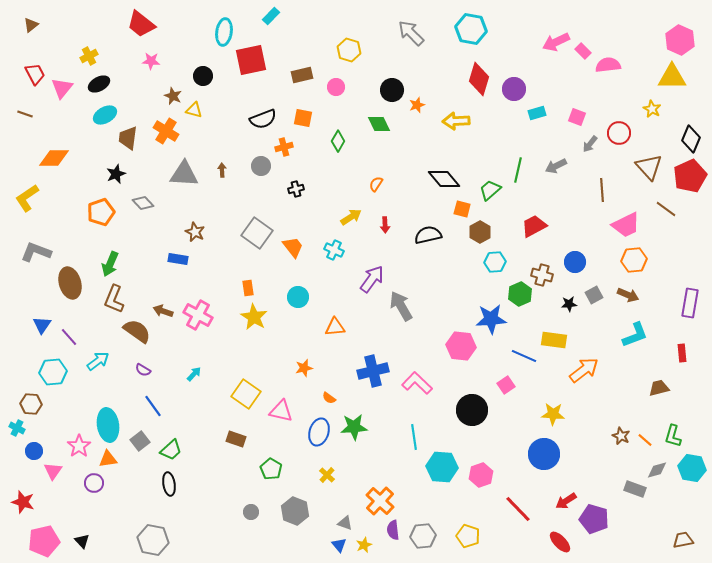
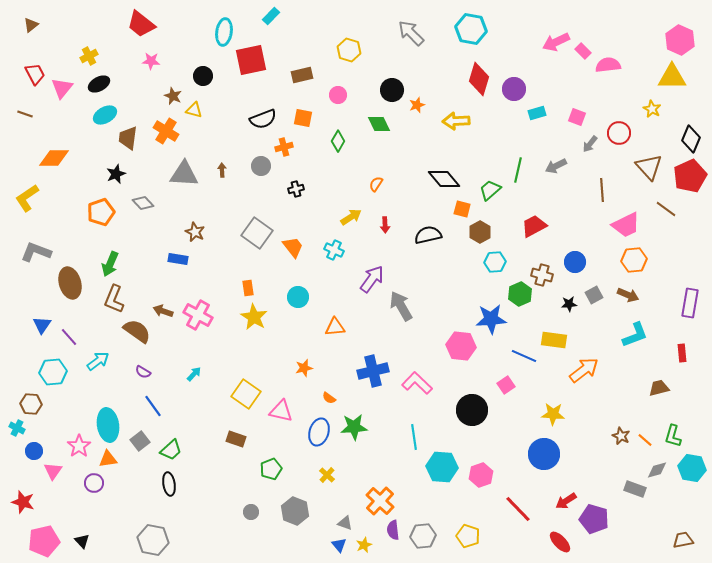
pink circle at (336, 87): moved 2 px right, 8 px down
purple semicircle at (143, 370): moved 2 px down
green pentagon at (271, 469): rotated 20 degrees clockwise
